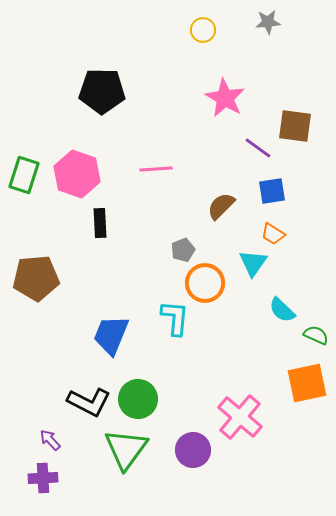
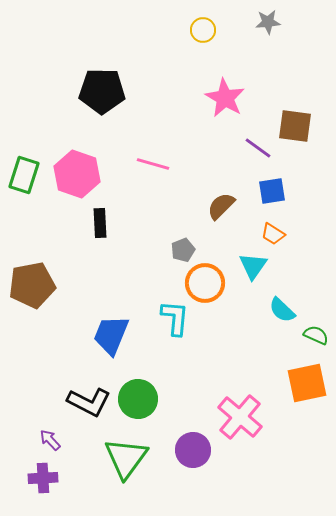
pink line: moved 3 px left, 5 px up; rotated 20 degrees clockwise
cyan triangle: moved 3 px down
brown pentagon: moved 4 px left, 7 px down; rotated 6 degrees counterclockwise
green triangle: moved 9 px down
